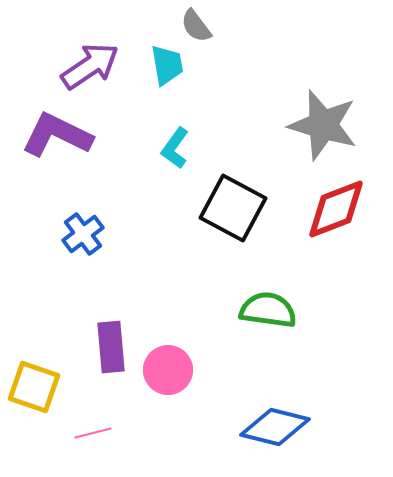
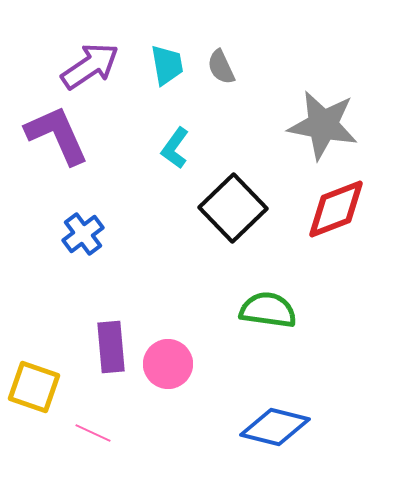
gray semicircle: moved 25 px right, 41 px down; rotated 12 degrees clockwise
gray star: rotated 6 degrees counterclockwise
purple L-shape: rotated 40 degrees clockwise
black square: rotated 18 degrees clockwise
pink circle: moved 6 px up
pink line: rotated 39 degrees clockwise
